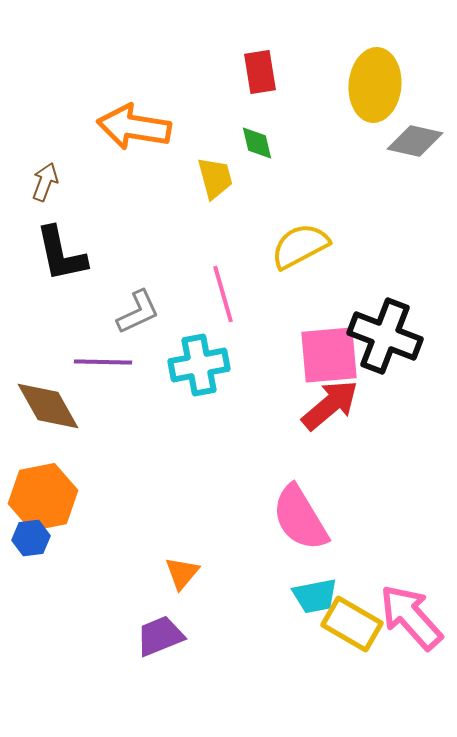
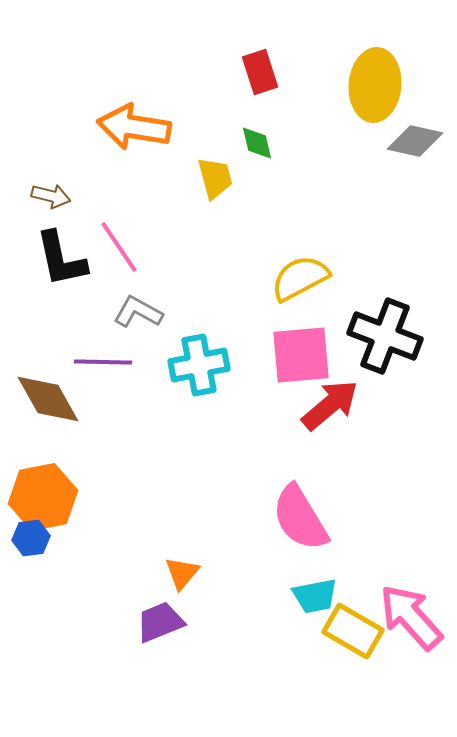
red rectangle: rotated 9 degrees counterclockwise
brown arrow: moved 6 px right, 14 px down; rotated 84 degrees clockwise
yellow semicircle: moved 32 px down
black L-shape: moved 5 px down
pink line: moved 104 px left, 47 px up; rotated 18 degrees counterclockwise
gray L-shape: rotated 126 degrees counterclockwise
pink square: moved 28 px left
brown diamond: moved 7 px up
yellow rectangle: moved 1 px right, 7 px down
purple trapezoid: moved 14 px up
